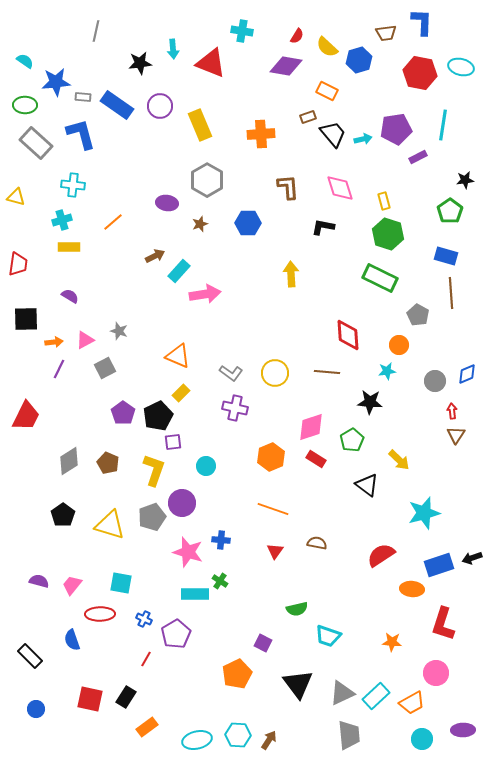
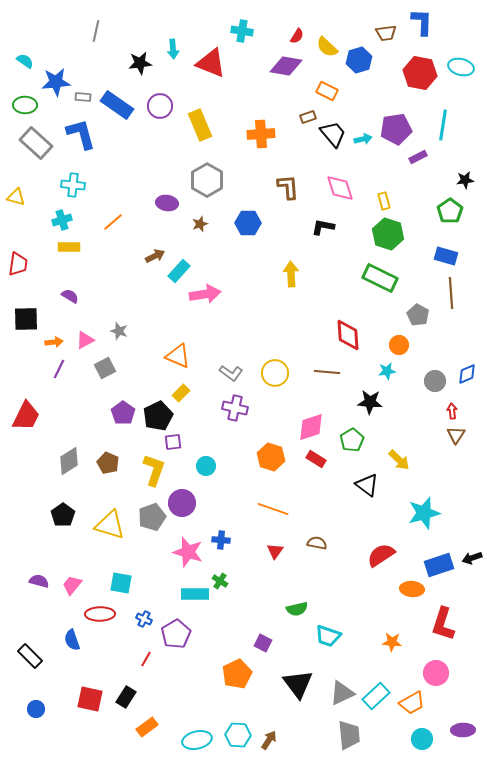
orange hexagon at (271, 457): rotated 20 degrees counterclockwise
